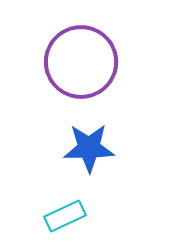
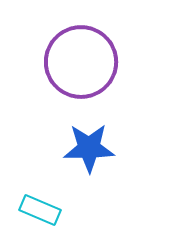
cyan rectangle: moved 25 px left, 6 px up; rotated 48 degrees clockwise
